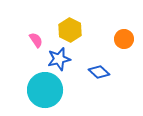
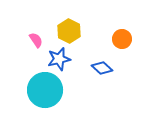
yellow hexagon: moved 1 px left, 1 px down
orange circle: moved 2 px left
blue diamond: moved 3 px right, 4 px up
